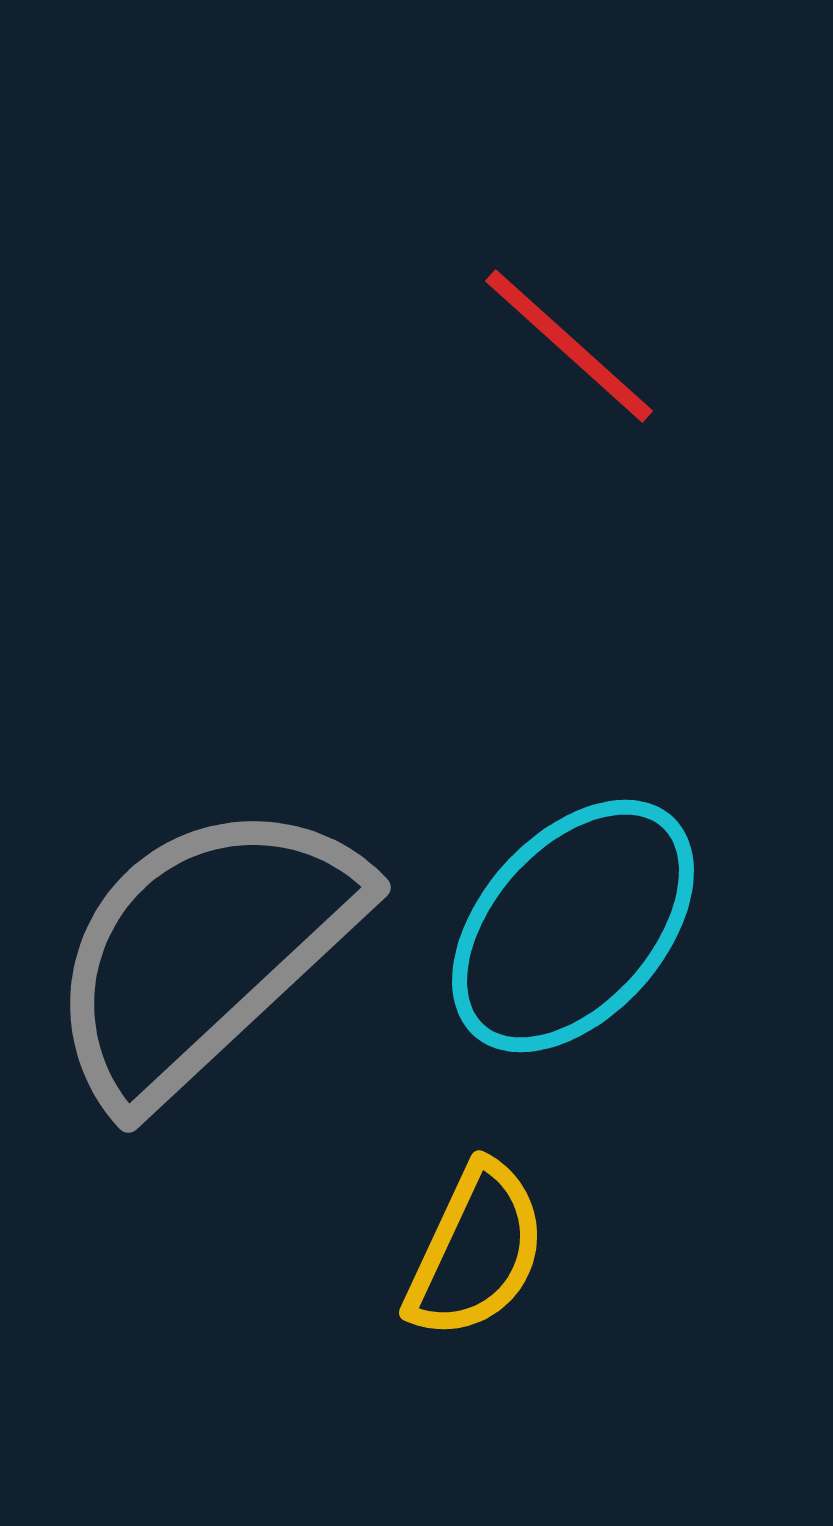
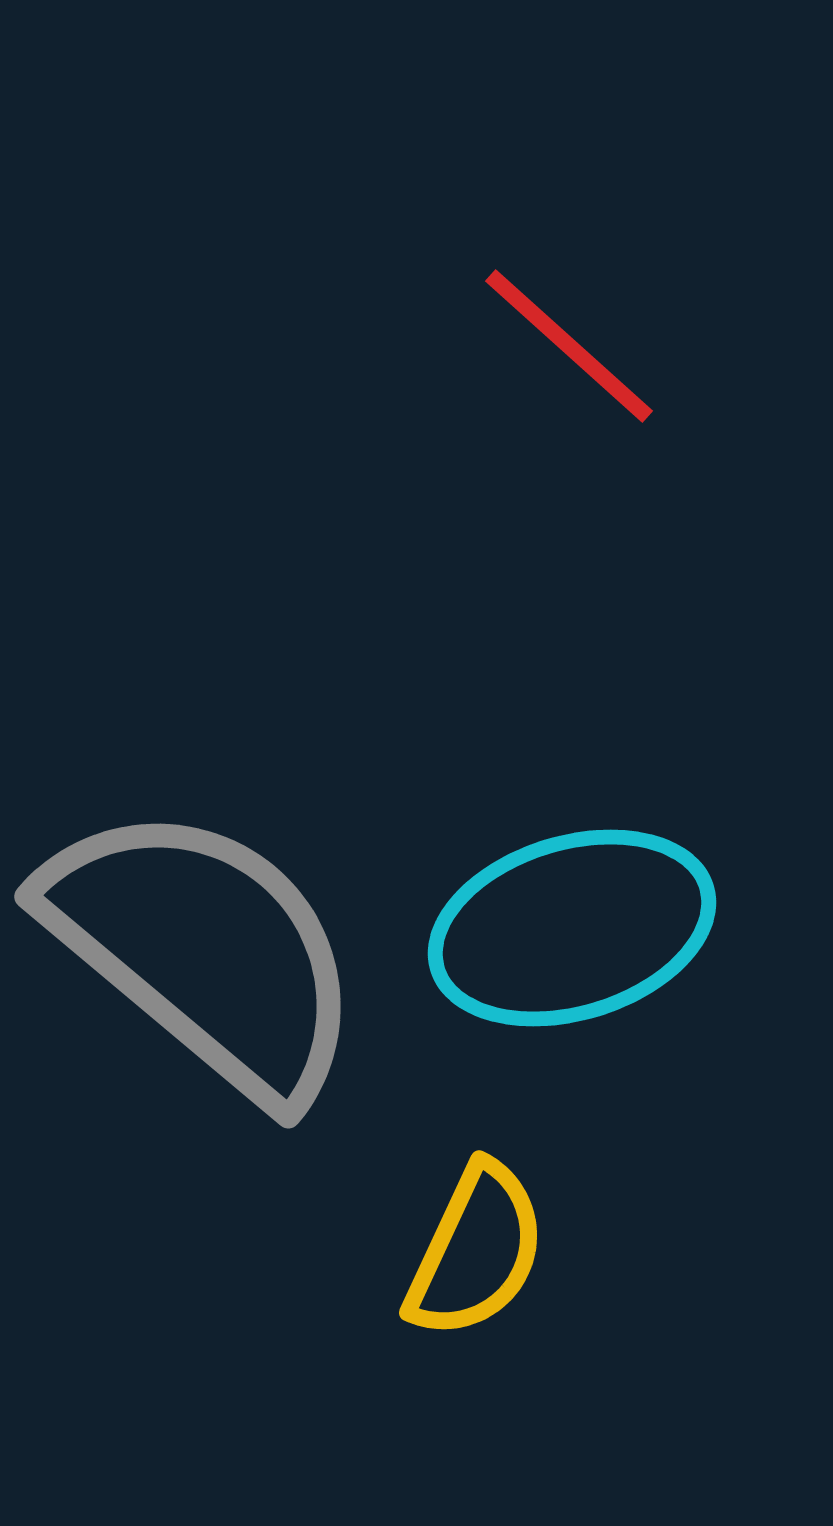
cyan ellipse: moved 1 px left, 2 px down; rotated 31 degrees clockwise
gray semicircle: rotated 83 degrees clockwise
